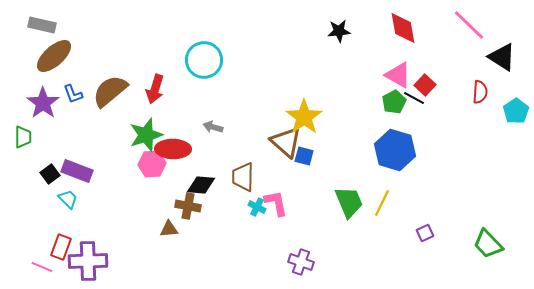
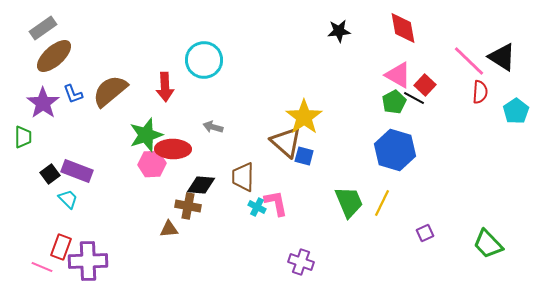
gray rectangle at (42, 25): moved 1 px right, 3 px down; rotated 48 degrees counterclockwise
pink line at (469, 25): moved 36 px down
red arrow at (155, 89): moved 10 px right, 2 px up; rotated 20 degrees counterclockwise
